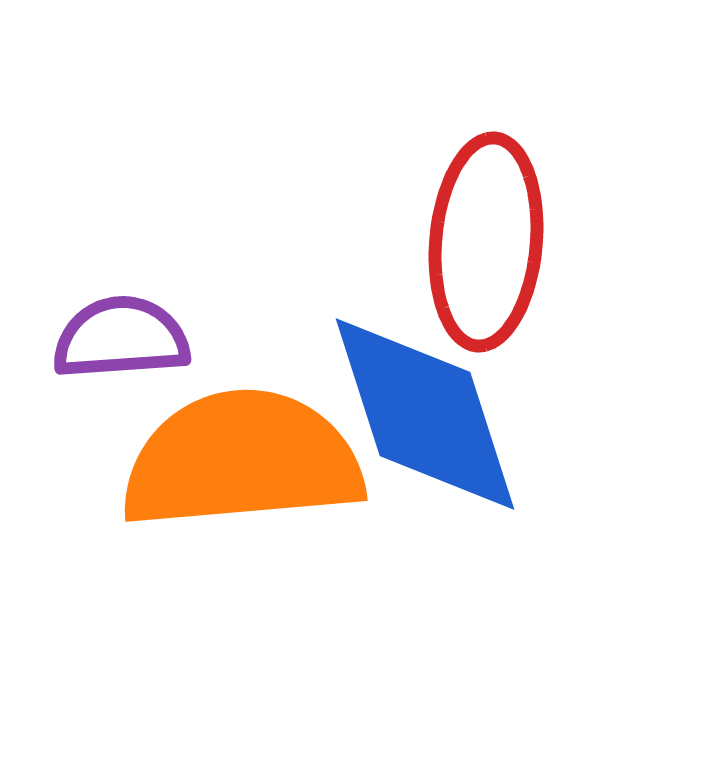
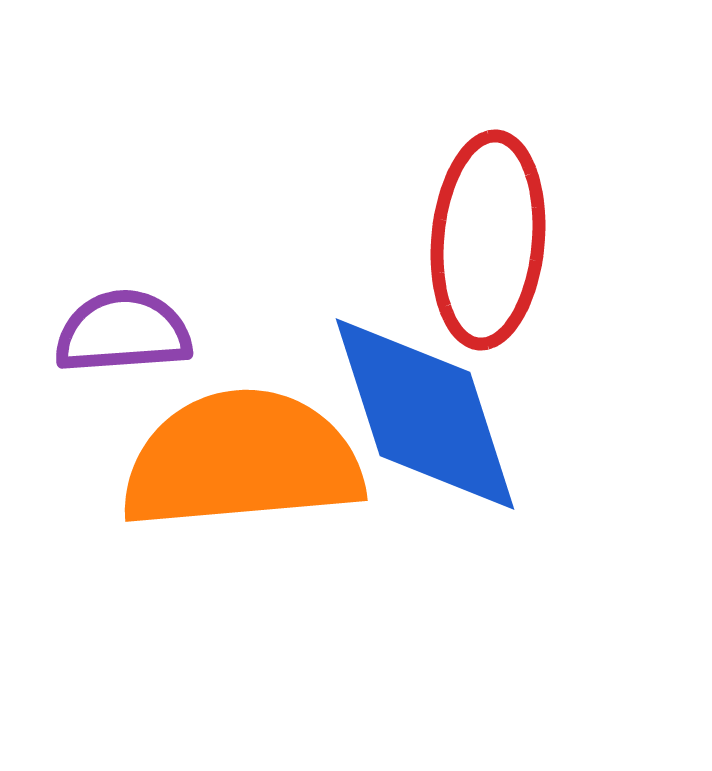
red ellipse: moved 2 px right, 2 px up
purple semicircle: moved 2 px right, 6 px up
